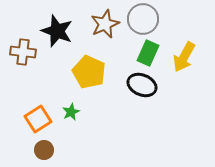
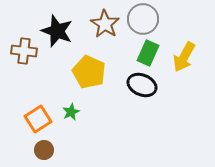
brown star: rotated 16 degrees counterclockwise
brown cross: moved 1 px right, 1 px up
